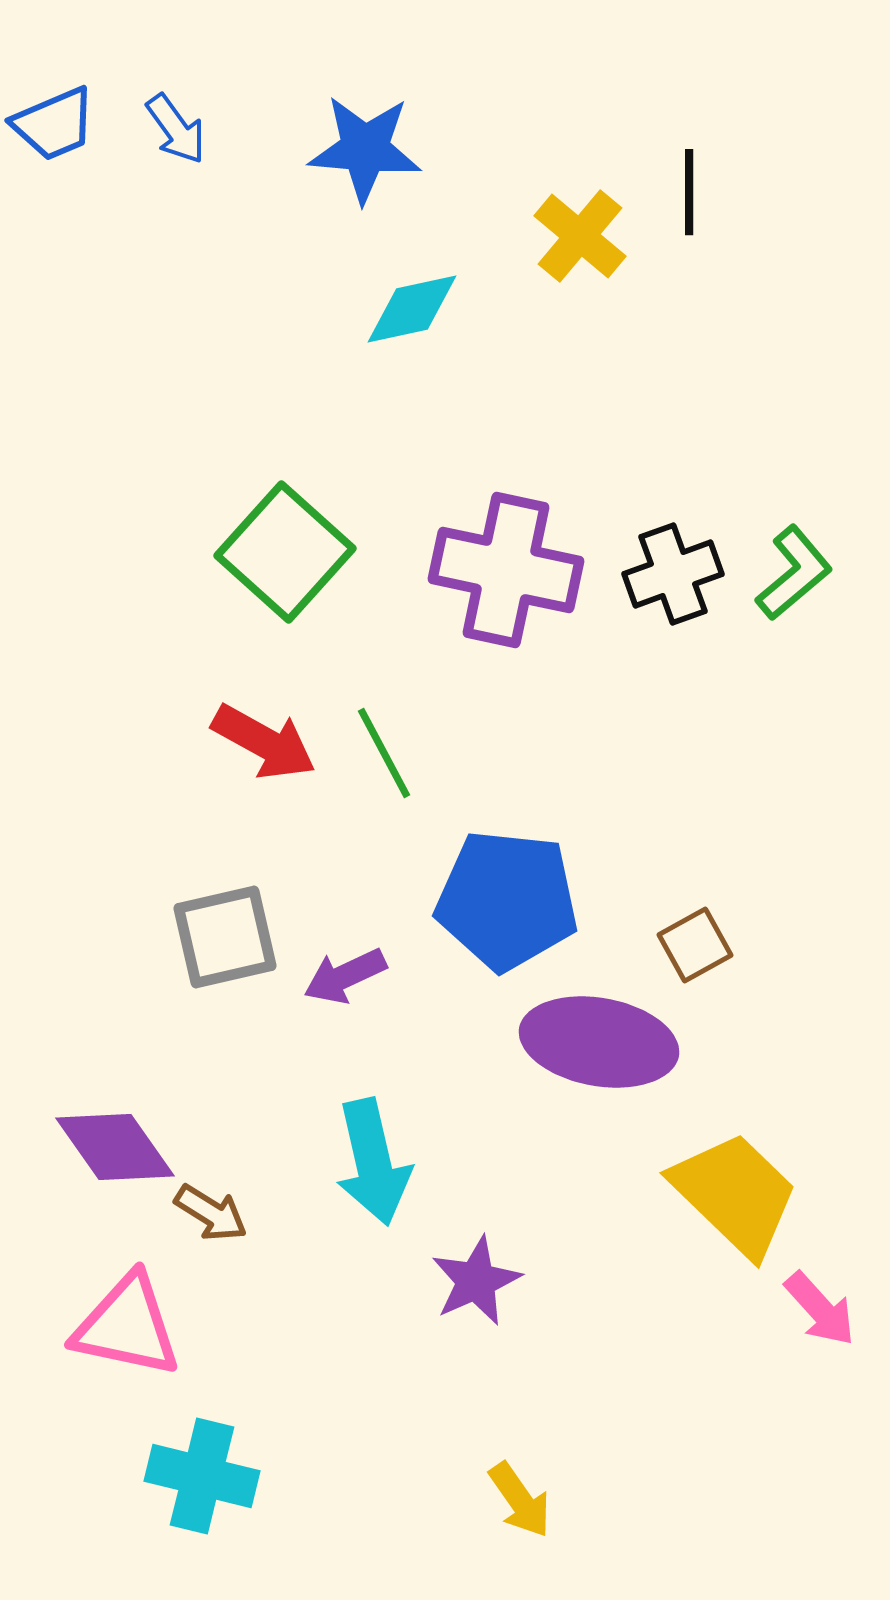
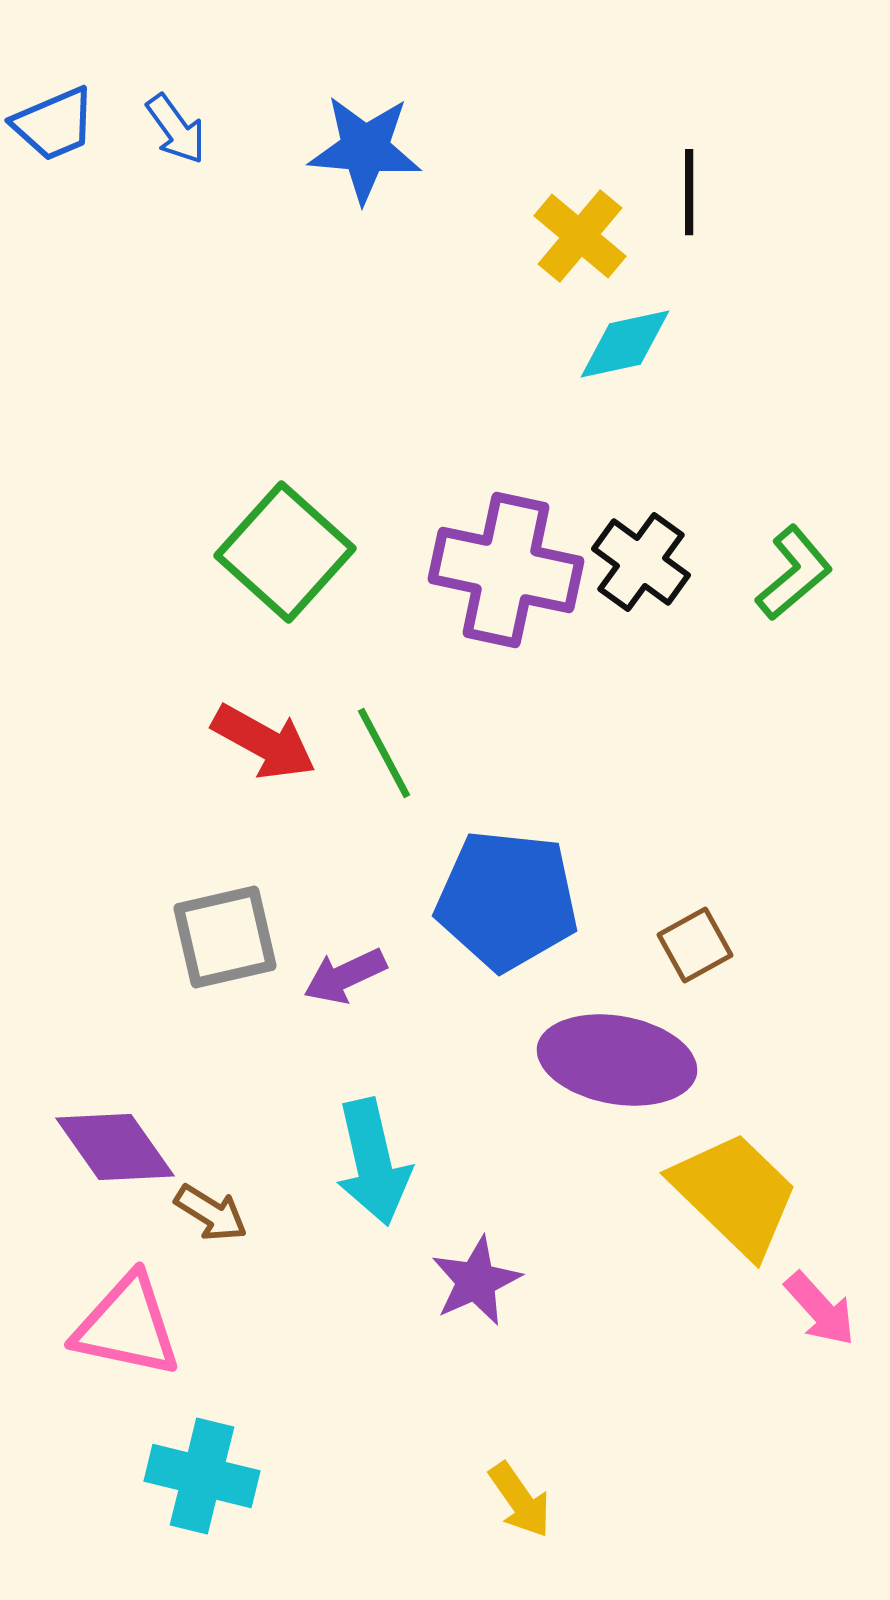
cyan diamond: moved 213 px right, 35 px down
black cross: moved 32 px left, 12 px up; rotated 34 degrees counterclockwise
purple ellipse: moved 18 px right, 18 px down
